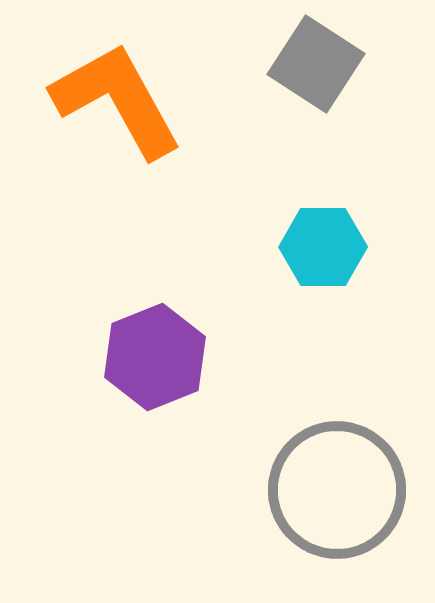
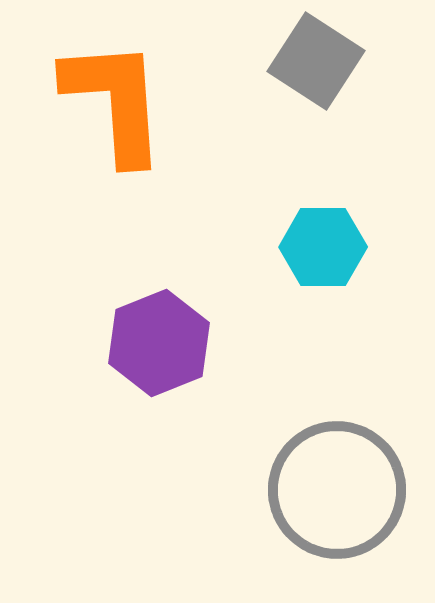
gray square: moved 3 px up
orange L-shape: moved 2 px left, 1 px down; rotated 25 degrees clockwise
purple hexagon: moved 4 px right, 14 px up
